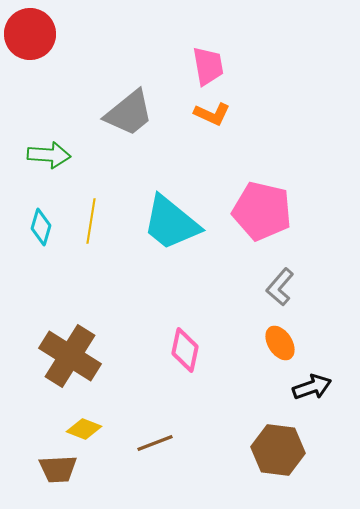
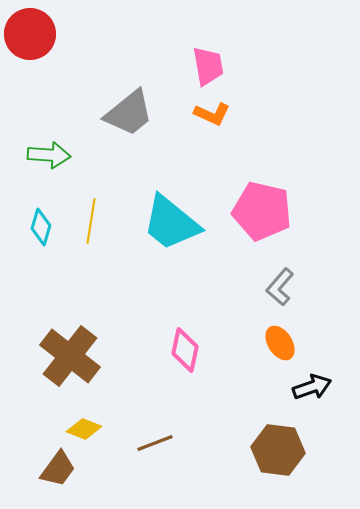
brown cross: rotated 6 degrees clockwise
brown trapezoid: rotated 51 degrees counterclockwise
